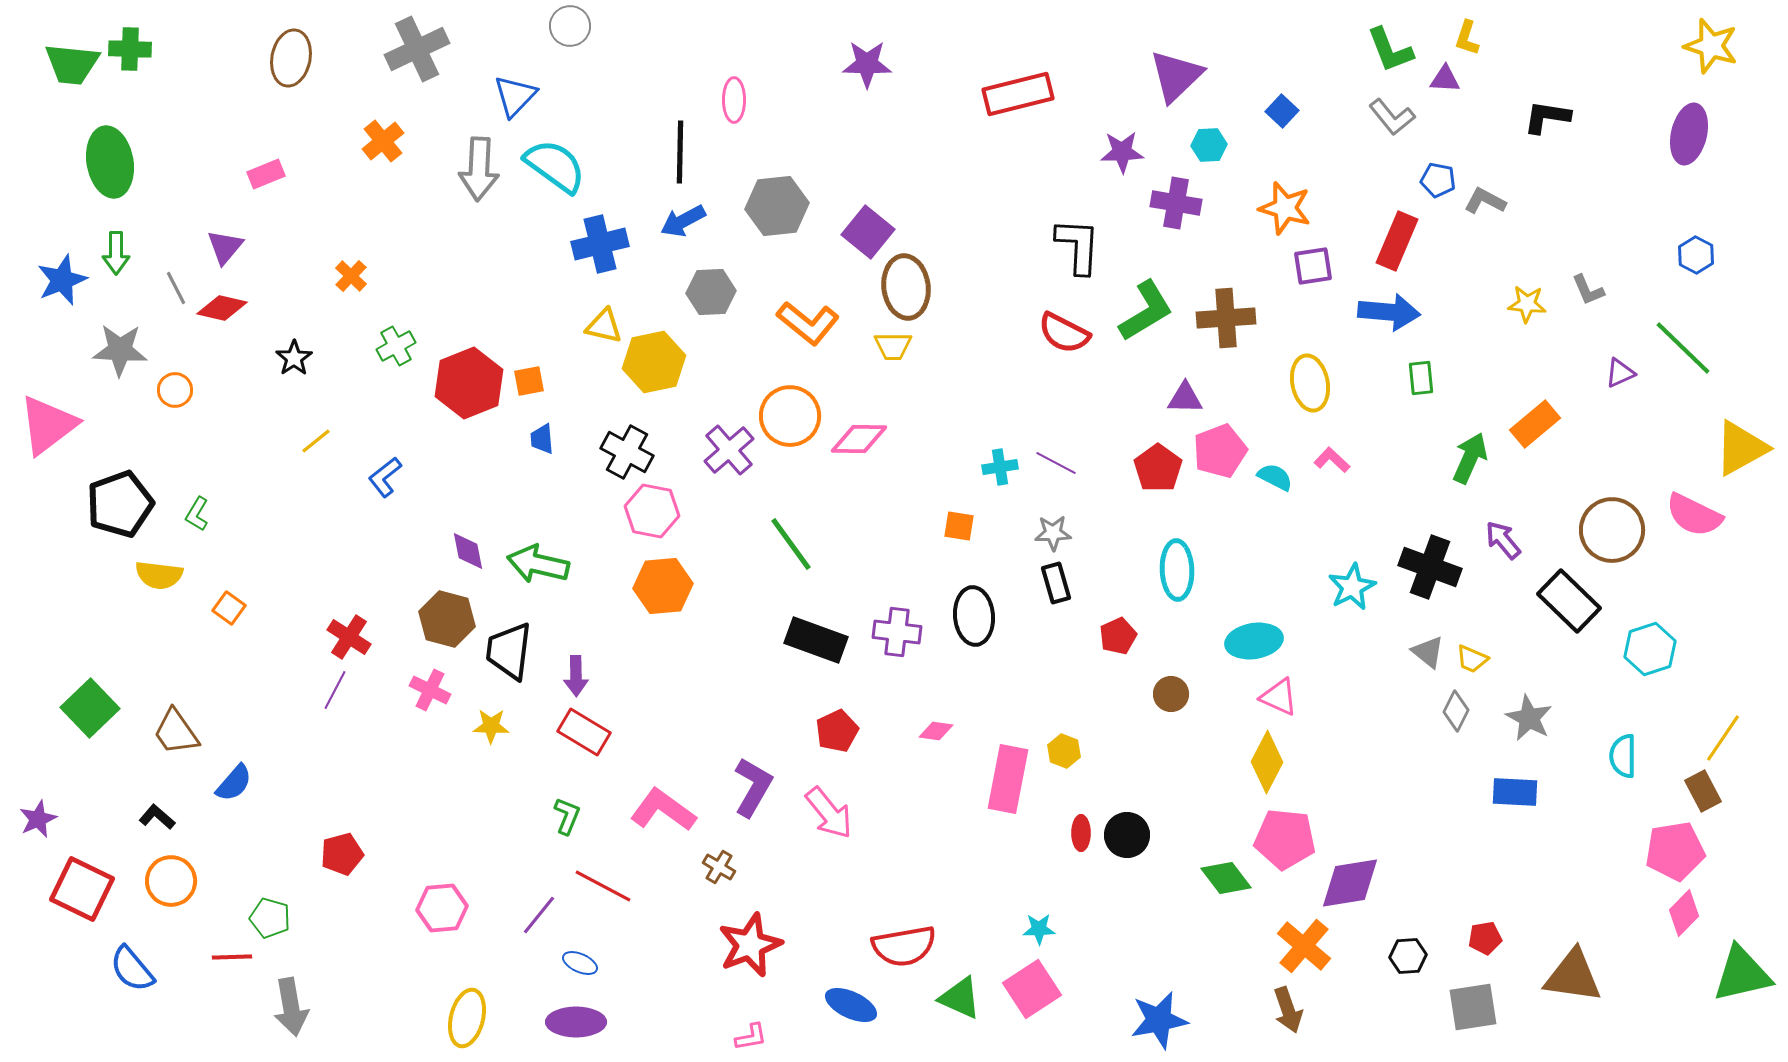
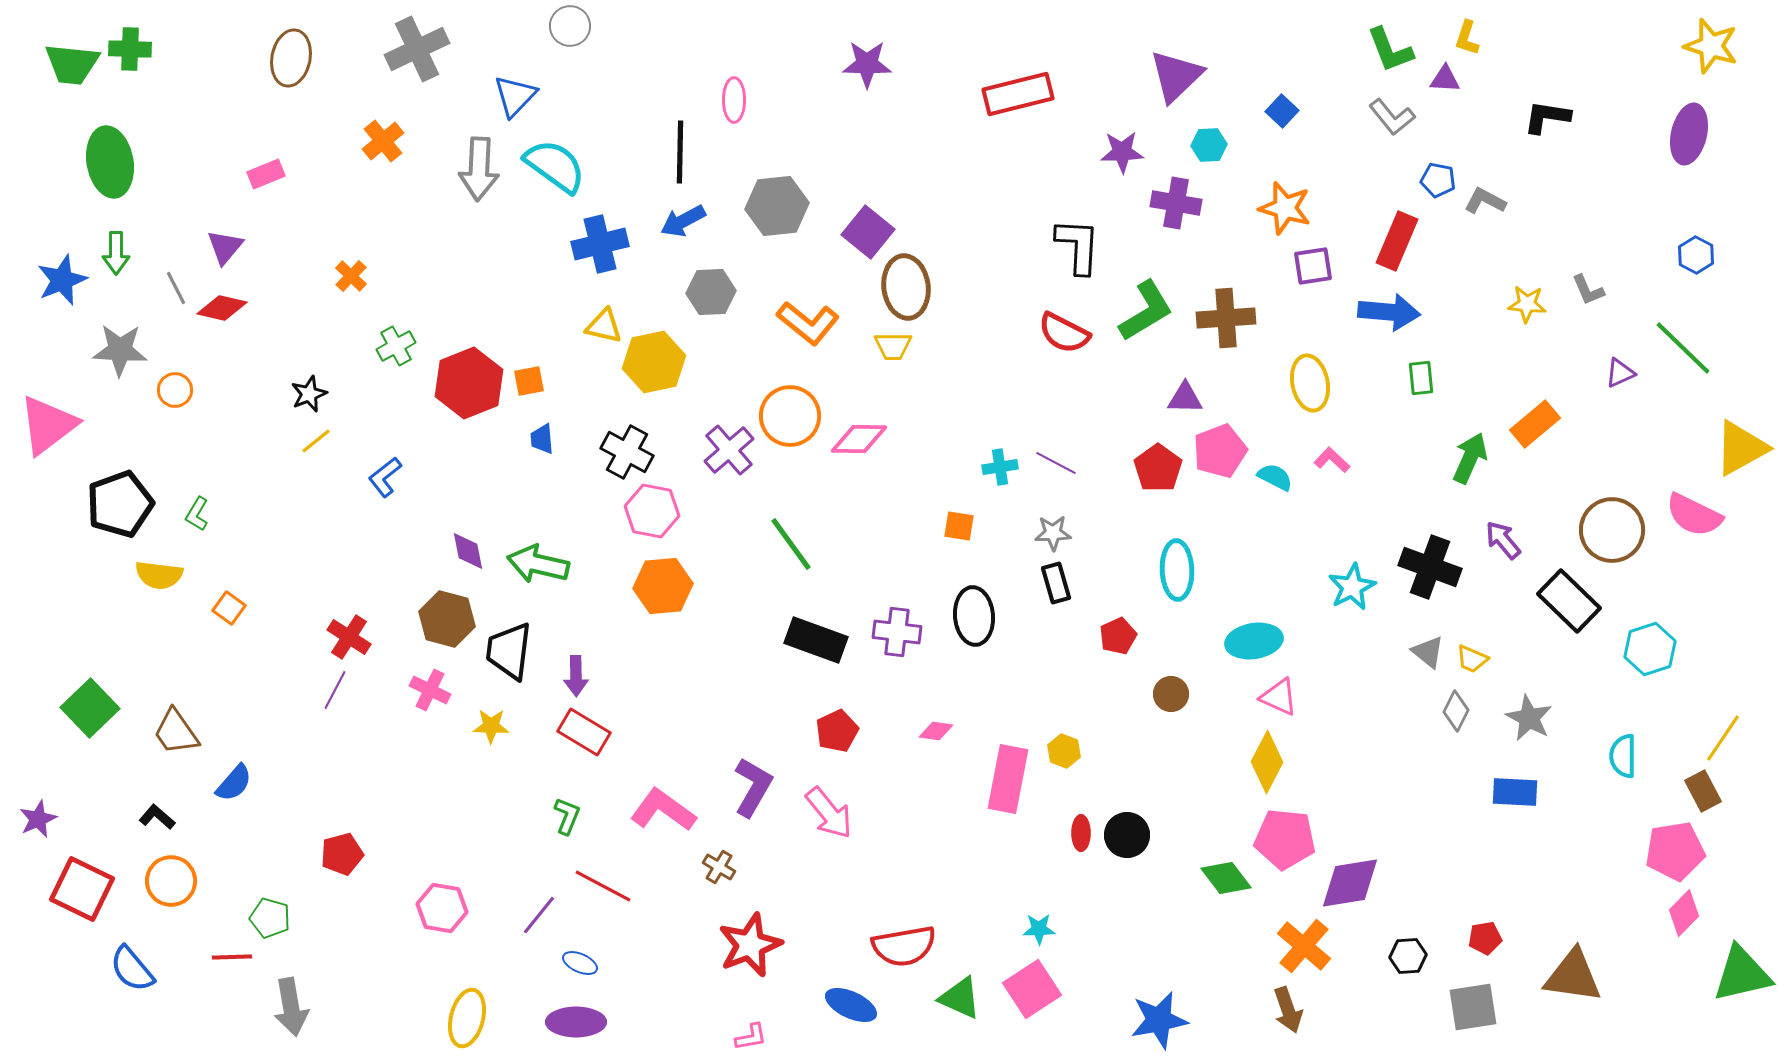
black star at (294, 358): moved 15 px right, 36 px down; rotated 12 degrees clockwise
pink hexagon at (442, 908): rotated 15 degrees clockwise
